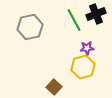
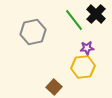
black cross: rotated 24 degrees counterclockwise
green line: rotated 10 degrees counterclockwise
gray hexagon: moved 3 px right, 5 px down
yellow hexagon: rotated 10 degrees clockwise
